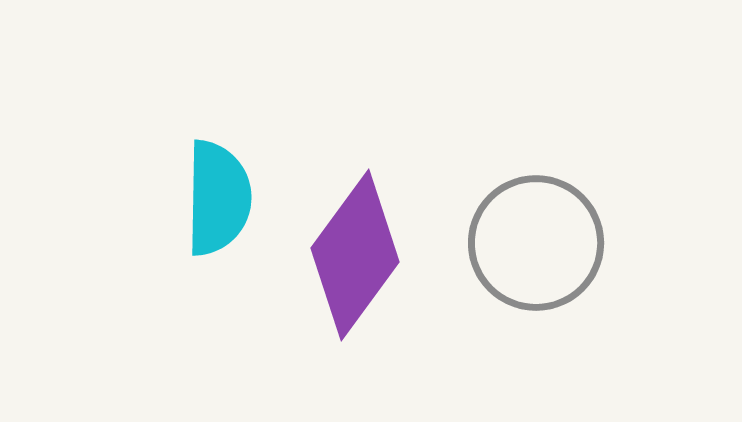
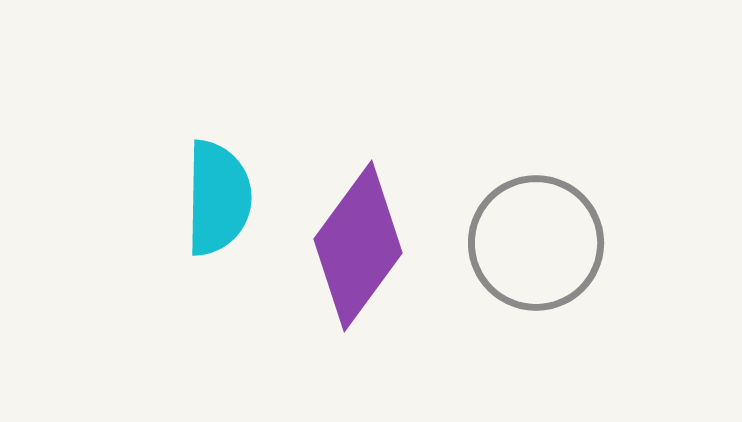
purple diamond: moved 3 px right, 9 px up
